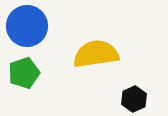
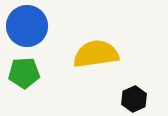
green pentagon: rotated 16 degrees clockwise
